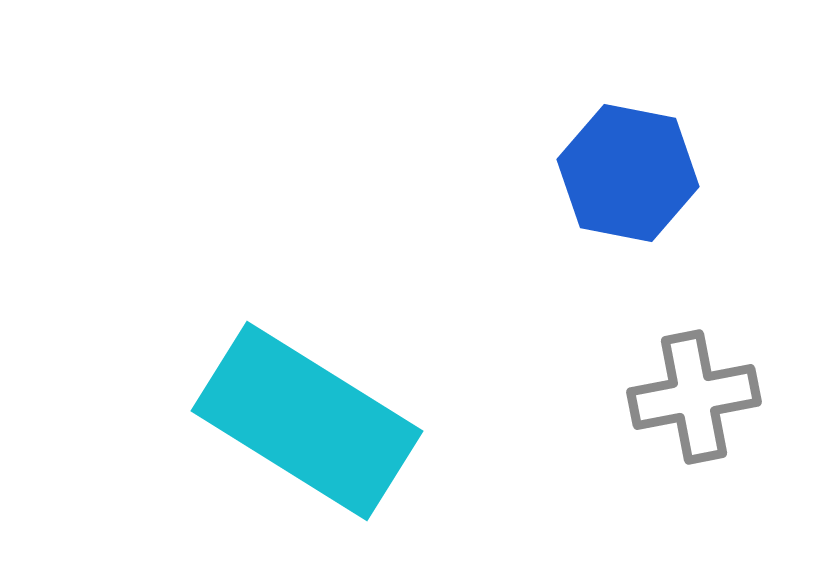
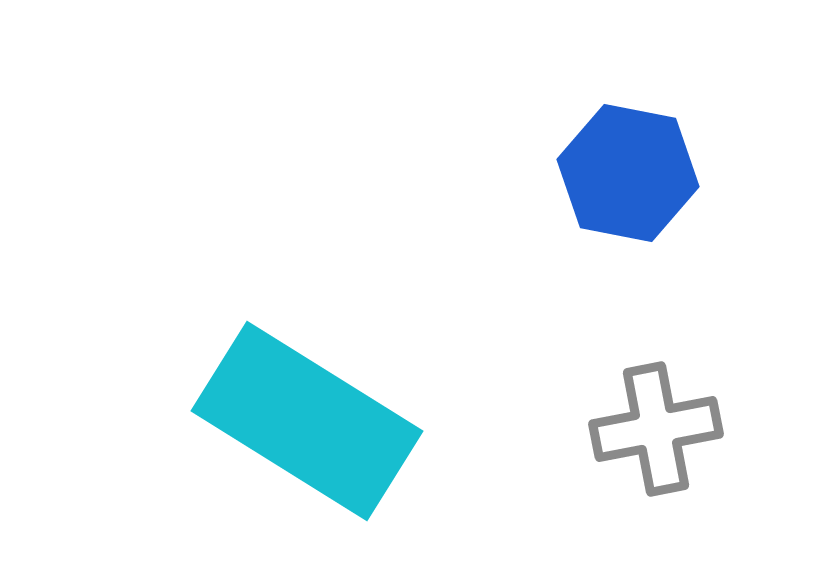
gray cross: moved 38 px left, 32 px down
